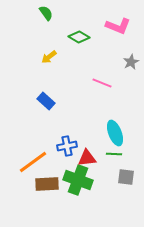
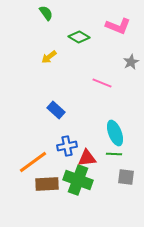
blue rectangle: moved 10 px right, 9 px down
